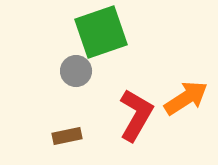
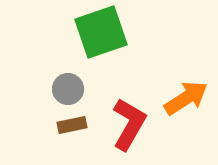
gray circle: moved 8 px left, 18 px down
red L-shape: moved 7 px left, 9 px down
brown rectangle: moved 5 px right, 11 px up
